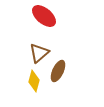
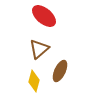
brown triangle: moved 4 px up
brown ellipse: moved 2 px right
